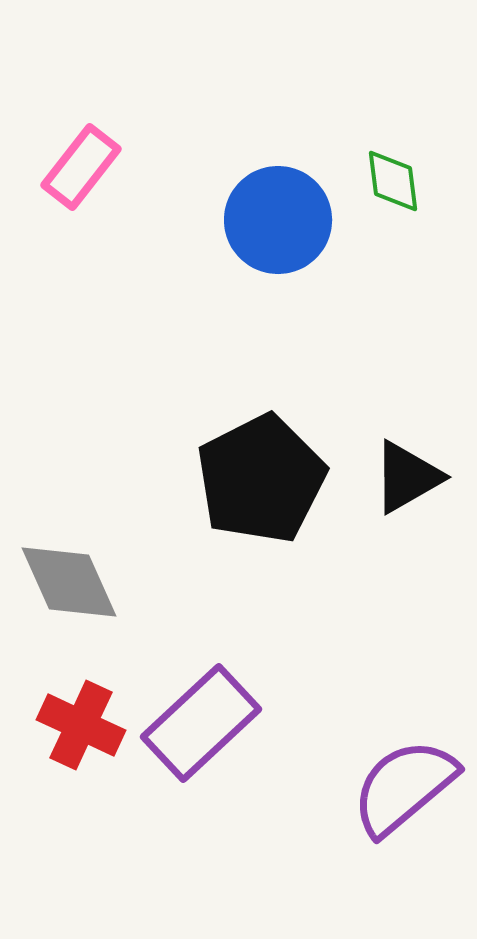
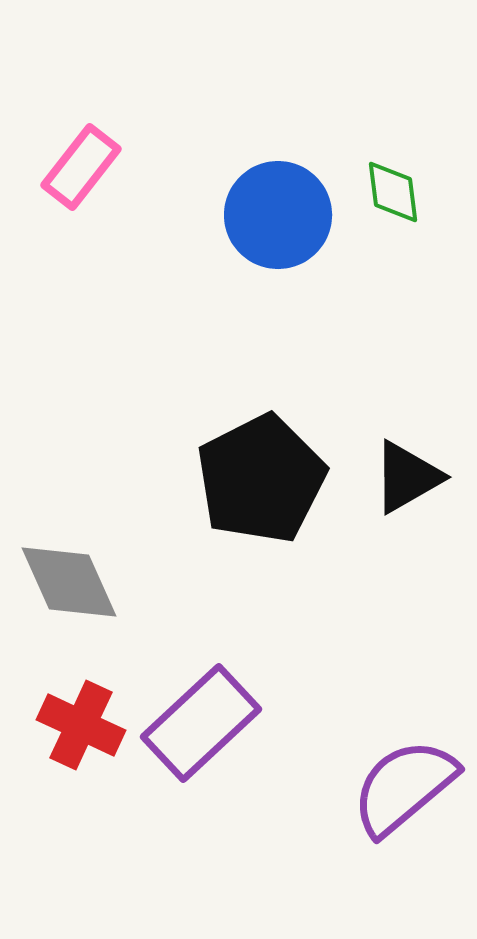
green diamond: moved 11 px down
blue circle: moved 5 px up
